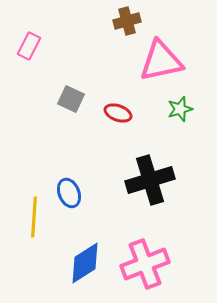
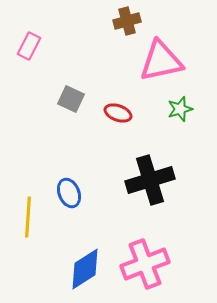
yellow line: moved 6 px left
blue diamond: moved 6 px down
